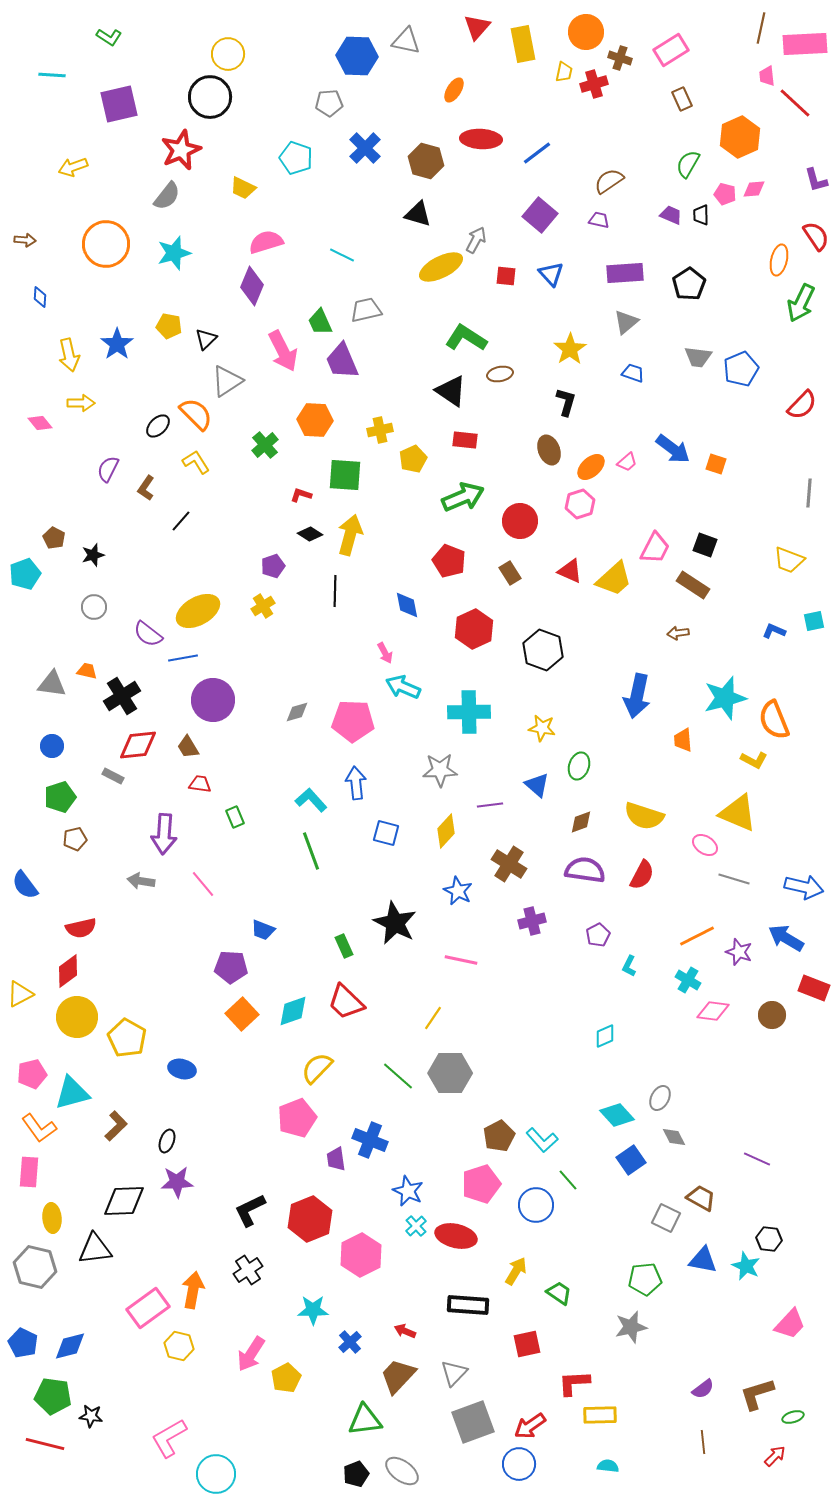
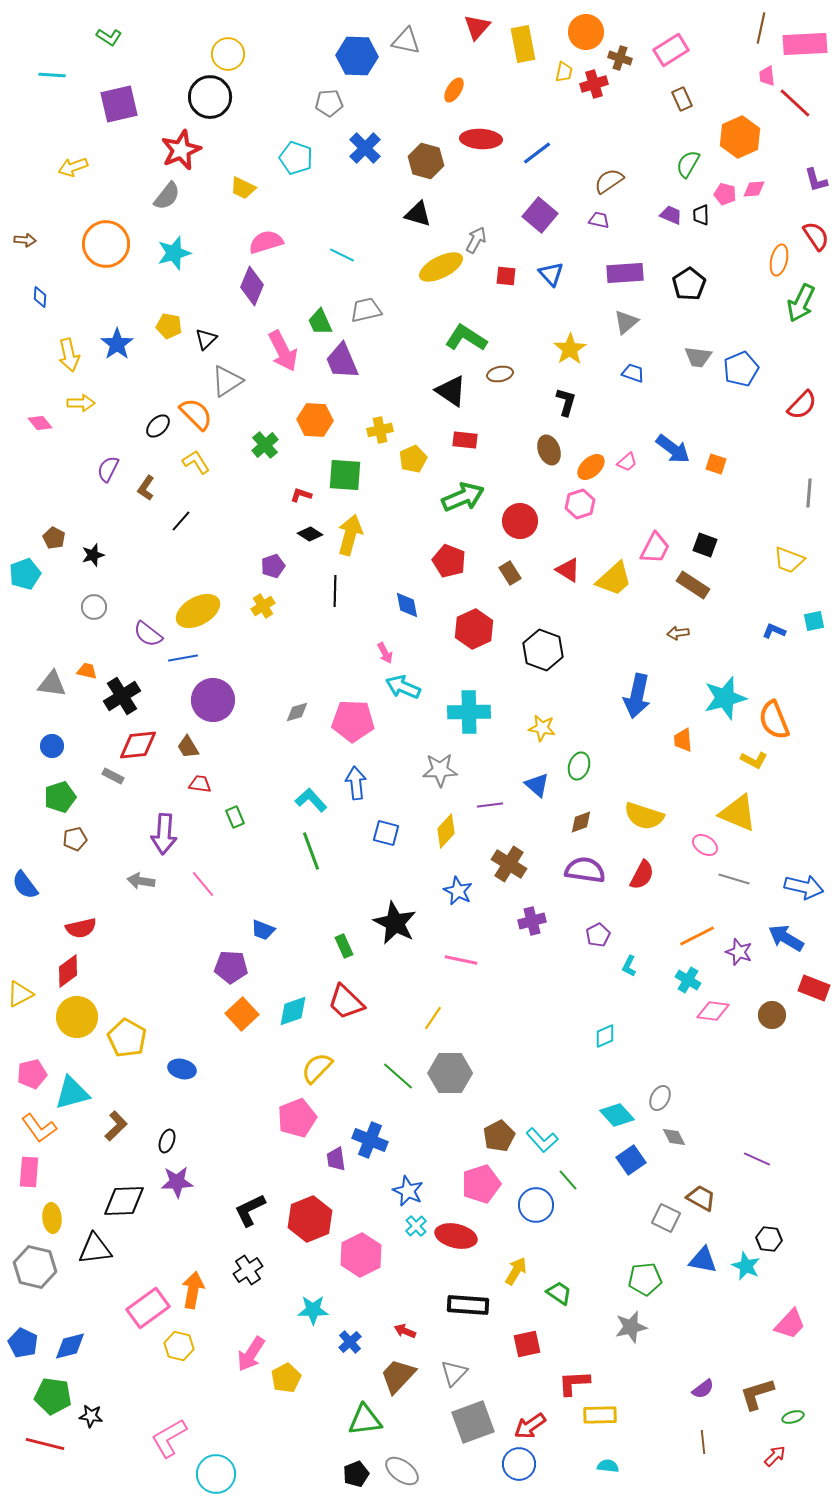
red triangle at (570, 571): moved 2 px left, 1 px up; rotated 8 degrees clockwise
